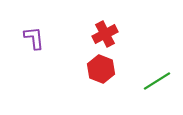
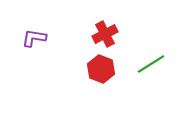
purple L-shape: rotated 75 degrees counterclockwise
green line: moved 6 px left, 17 px up
